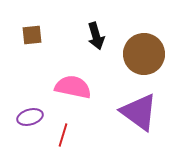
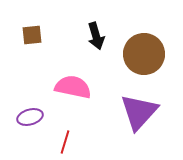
purple triangle: rotated 36 degrees clockwise
red line: moved 2 px right, 7 px down
